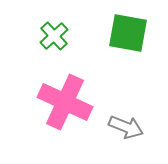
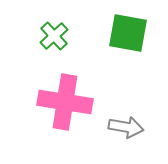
pink cross: rotated 16 degrees counterclockwise
gray arrow: rotated 12 degrees counterclockwise
